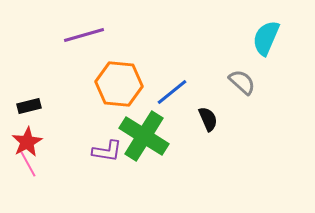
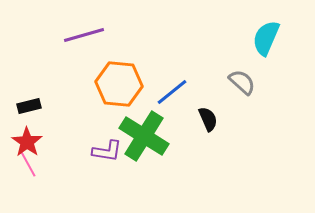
red star: rotated 8 degrees counterclockwise
